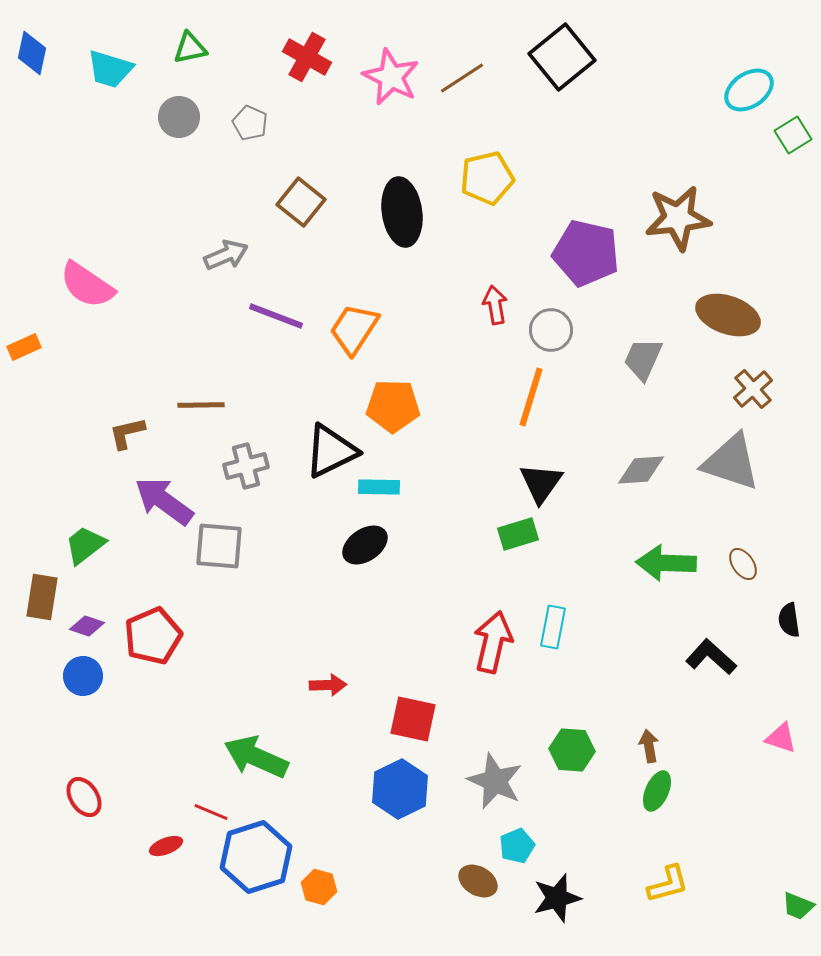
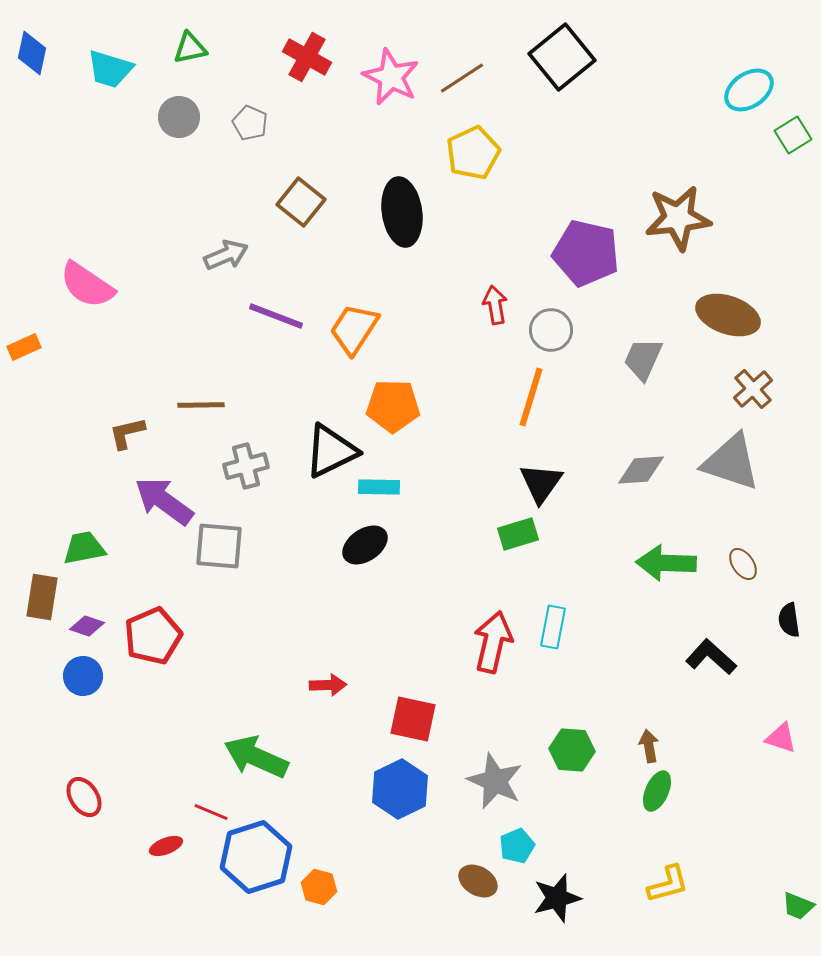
yellow pentagon at (487, 178): moved 14 px left, 25 px up; rotated 12 degrees counterclockwise
green trapezoid at (85, 545): moved 1 px left, 3 px down; rotated 27 degrees clockwise
